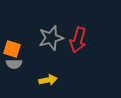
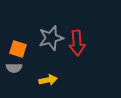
red arrow: moved 1 px left, 3 px down; rotated 20 degrees counterclockwise
orange square: moved 6 px right
gray semicircle: moved 4 px down
